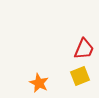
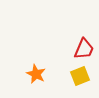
orange star: moved 3 px left, 9 px up
